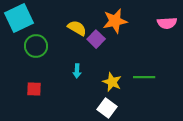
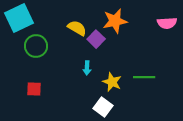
cyan arrow: moved 10 px right, 3 px up
white square: moved 4 px left, 1 px up
